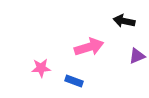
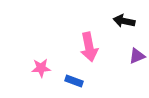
pink arrow: rotated 96 degrees clockwise
